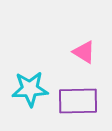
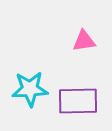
pink triangle: moved 11 px up; rotated 40 degrees counterclockwise
